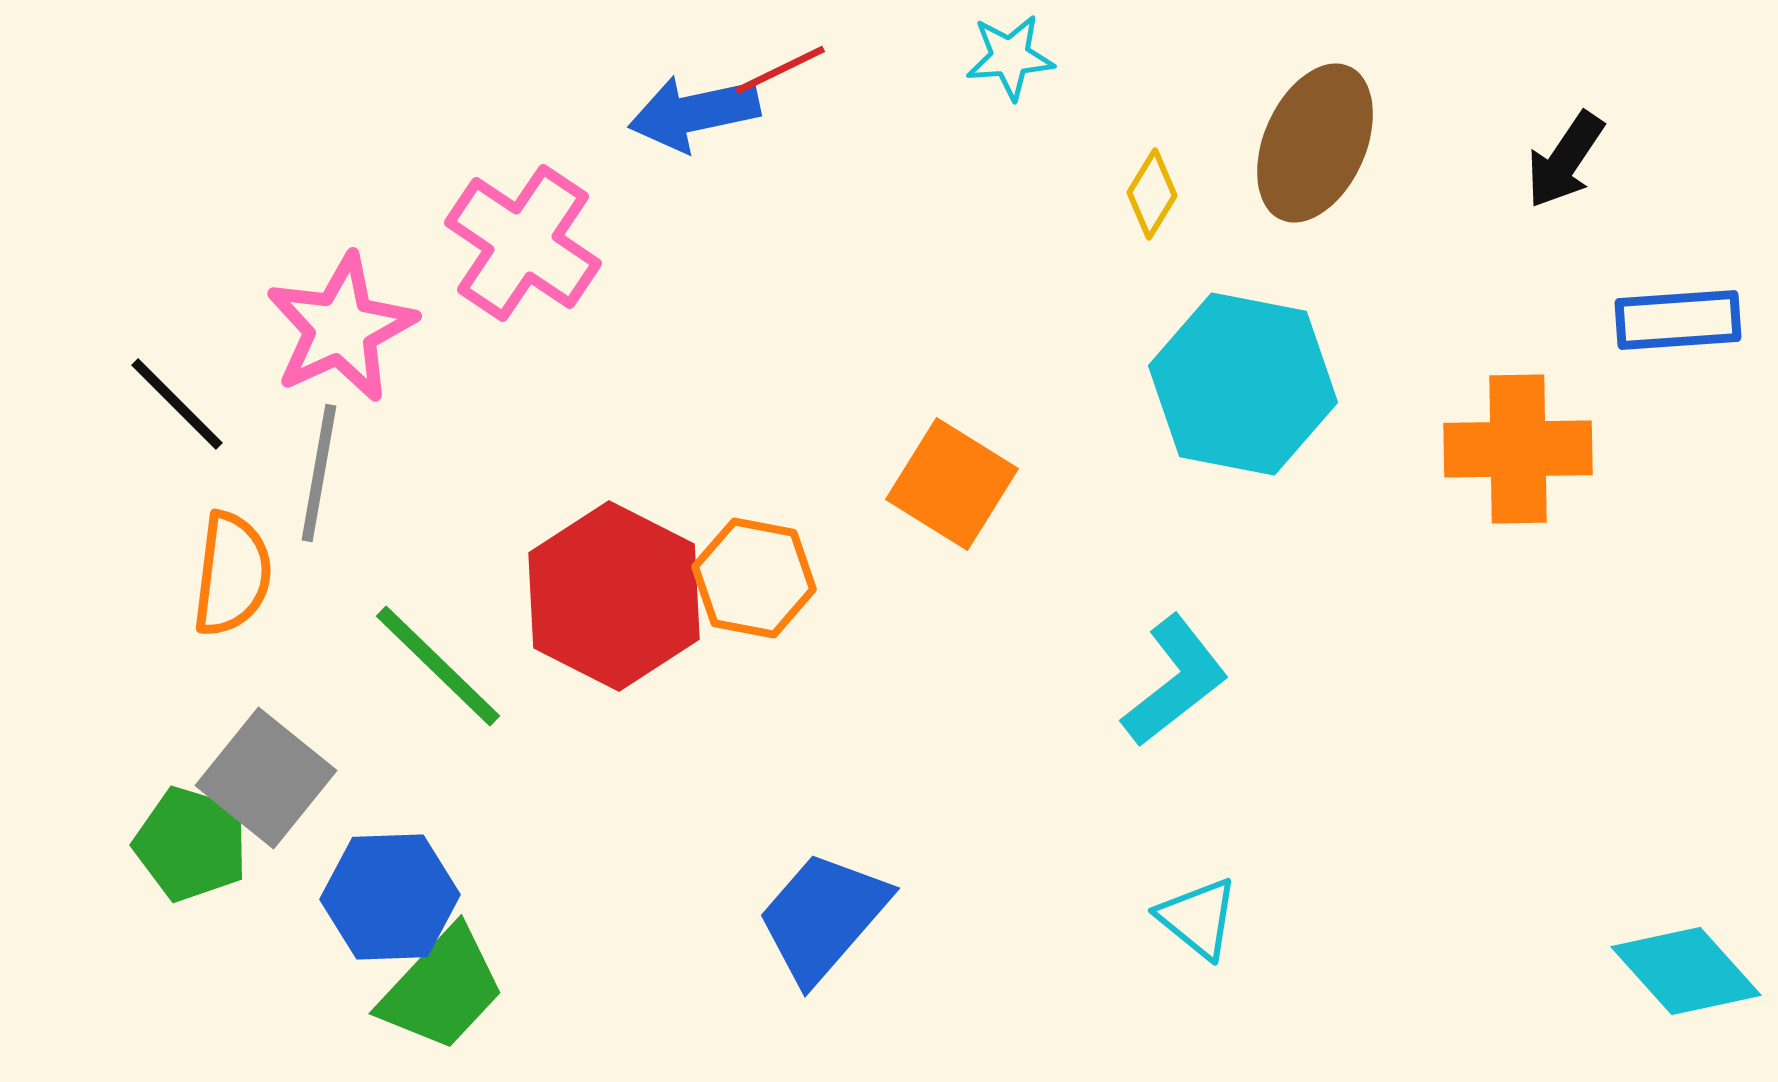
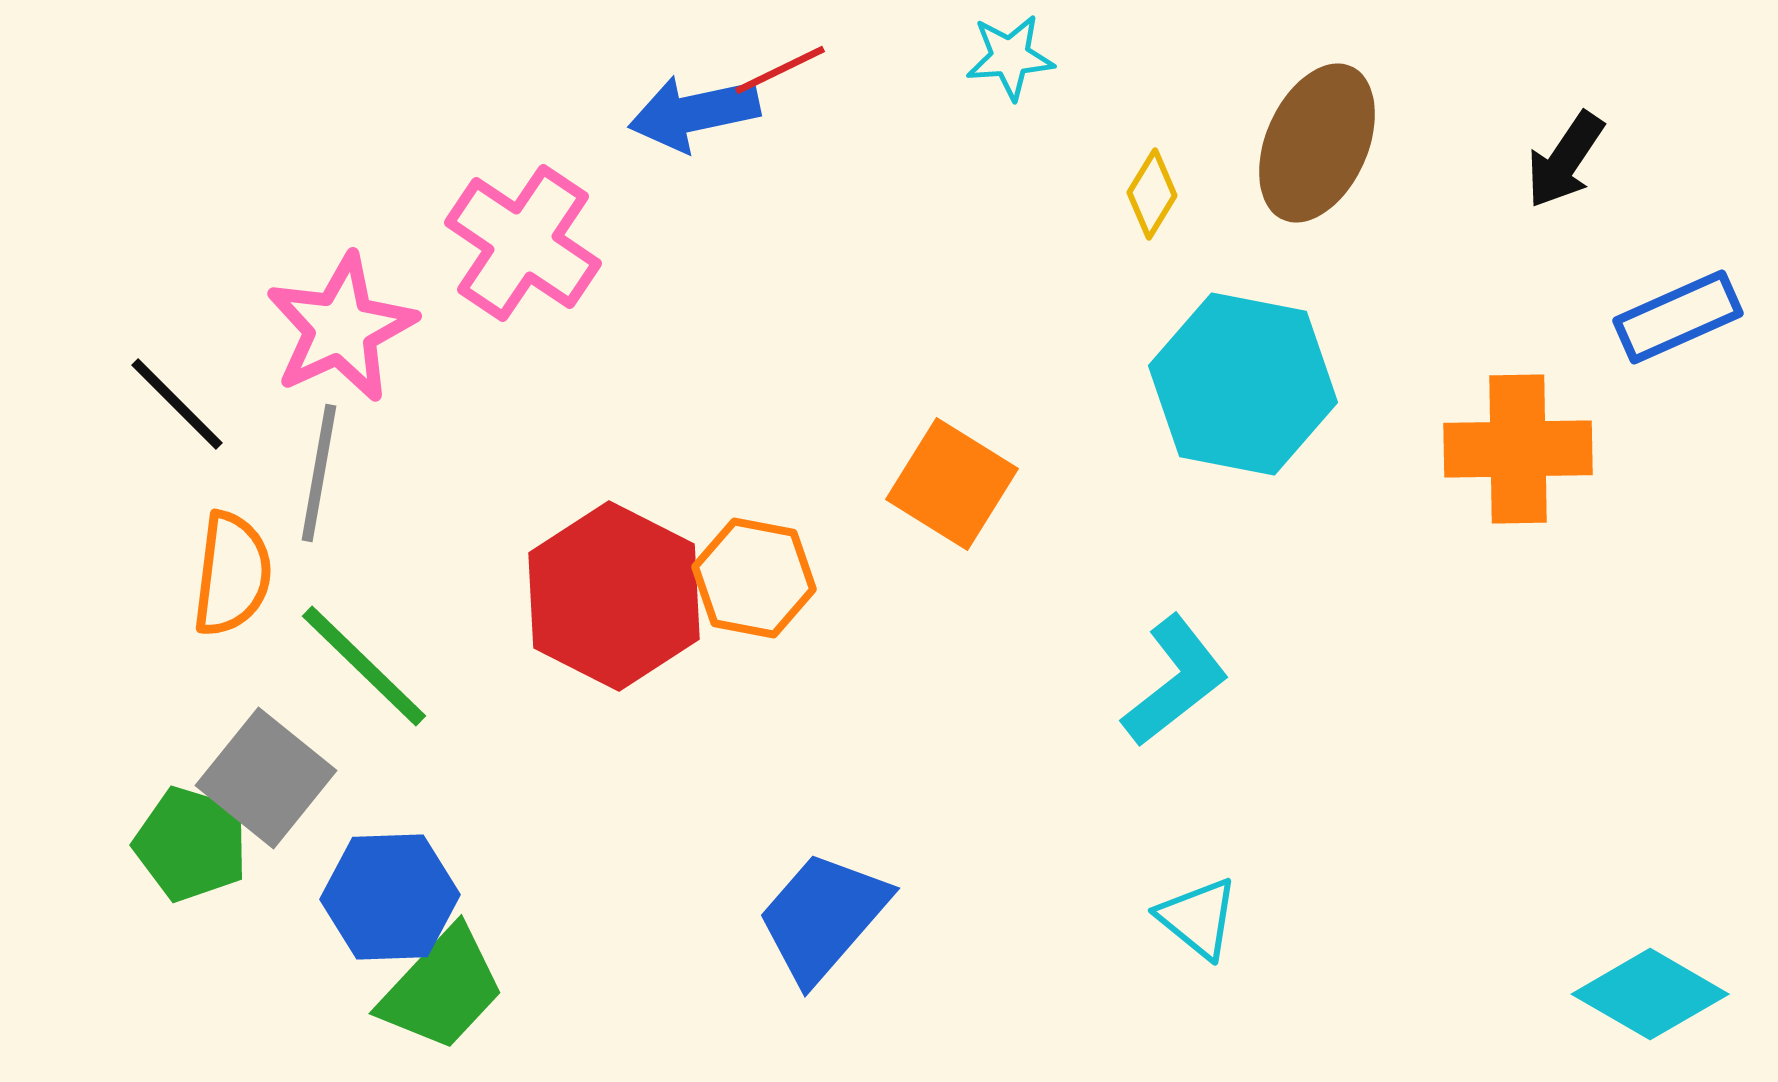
brown ellipse: moved 2 px right
blue rectangle: moved 3 px up; rotated 20 degrees counterclockwise
green line: moved 74 px left
cyan diamond: moved 36 px left, 23 px down; rotated 18 degrees counterclockwise
